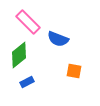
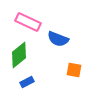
pink rectangle: rotated 20 degrees counterclockwise
orange square: moved 1 px up
